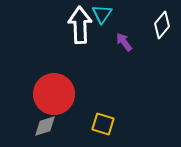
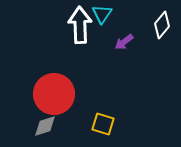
purple arrow: rotated 90 degrees counterclockwise
